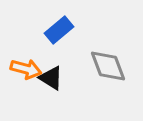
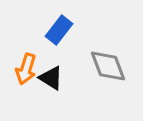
blue rectangle: rotated 12 degrees counterclockwise
orange arrow: rotated 92 degrees clockwise
